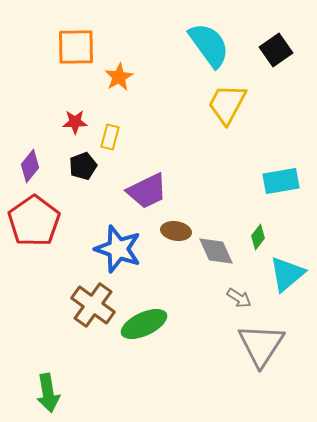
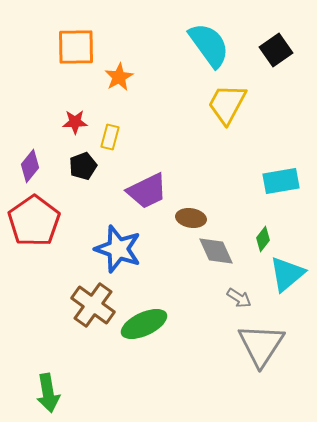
brown ellipse: moved 15 px right, 13 px up
green diamond: moved 5 px right, 2 px down
